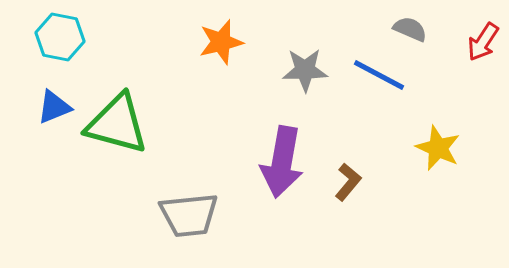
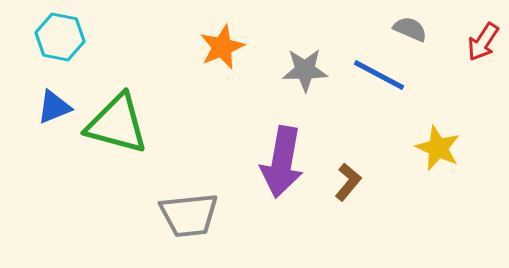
orange star: moved 1 px right, 5 px down; rotated 9 degrees counterclockwise
